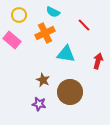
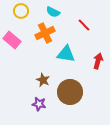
yellow circle: moved 2 px right, 4 px up
